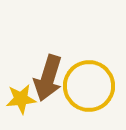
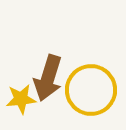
yellow circle: moved 2 px right, 4 px down
